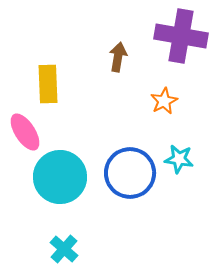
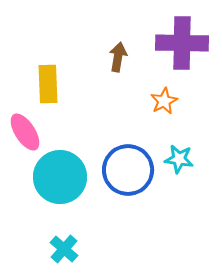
purple cross: moved 1 px right, 7 px down; rotated 9 degrees counterclockwise
blue circle: moved 2 px left, 3 px up
